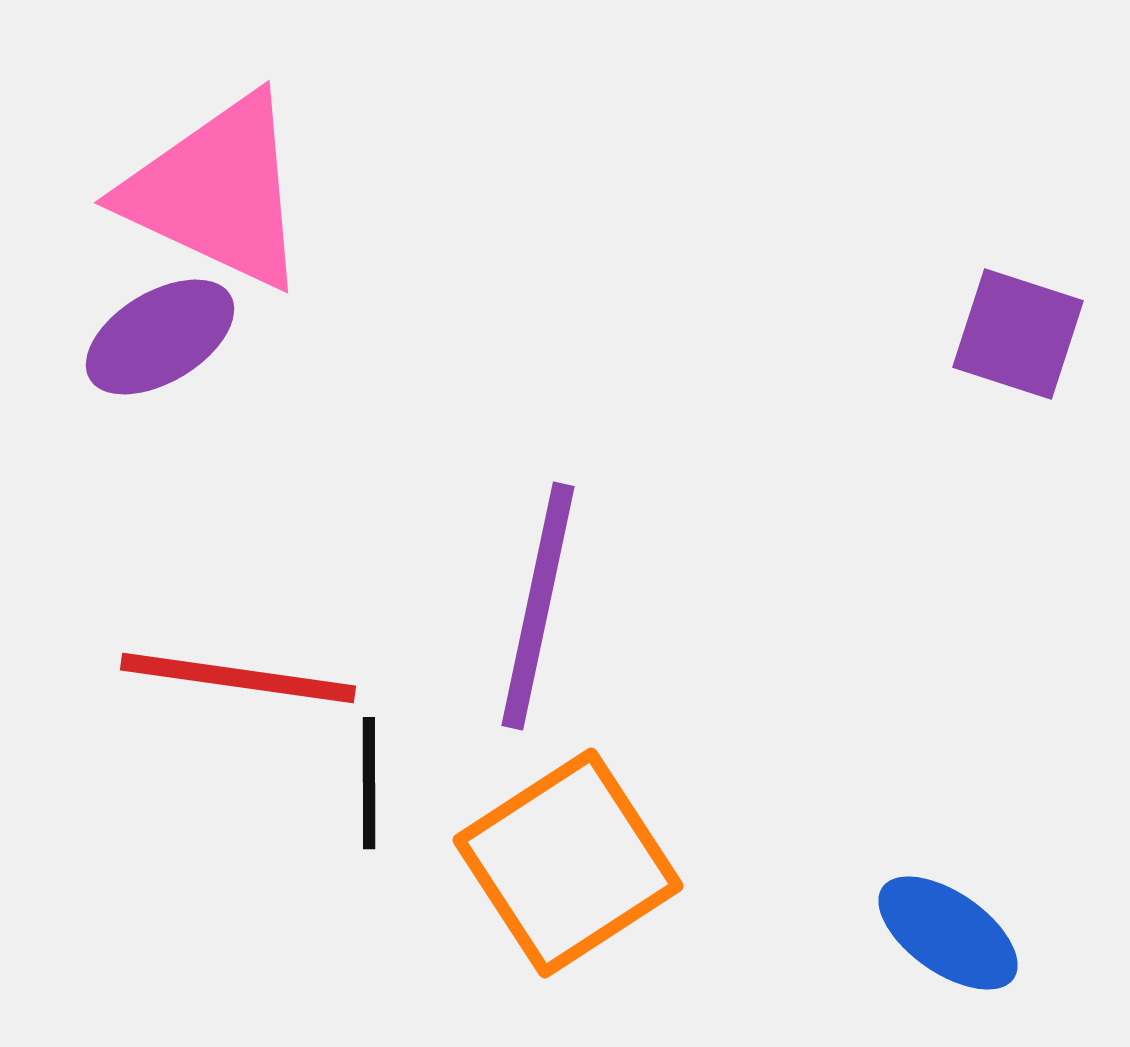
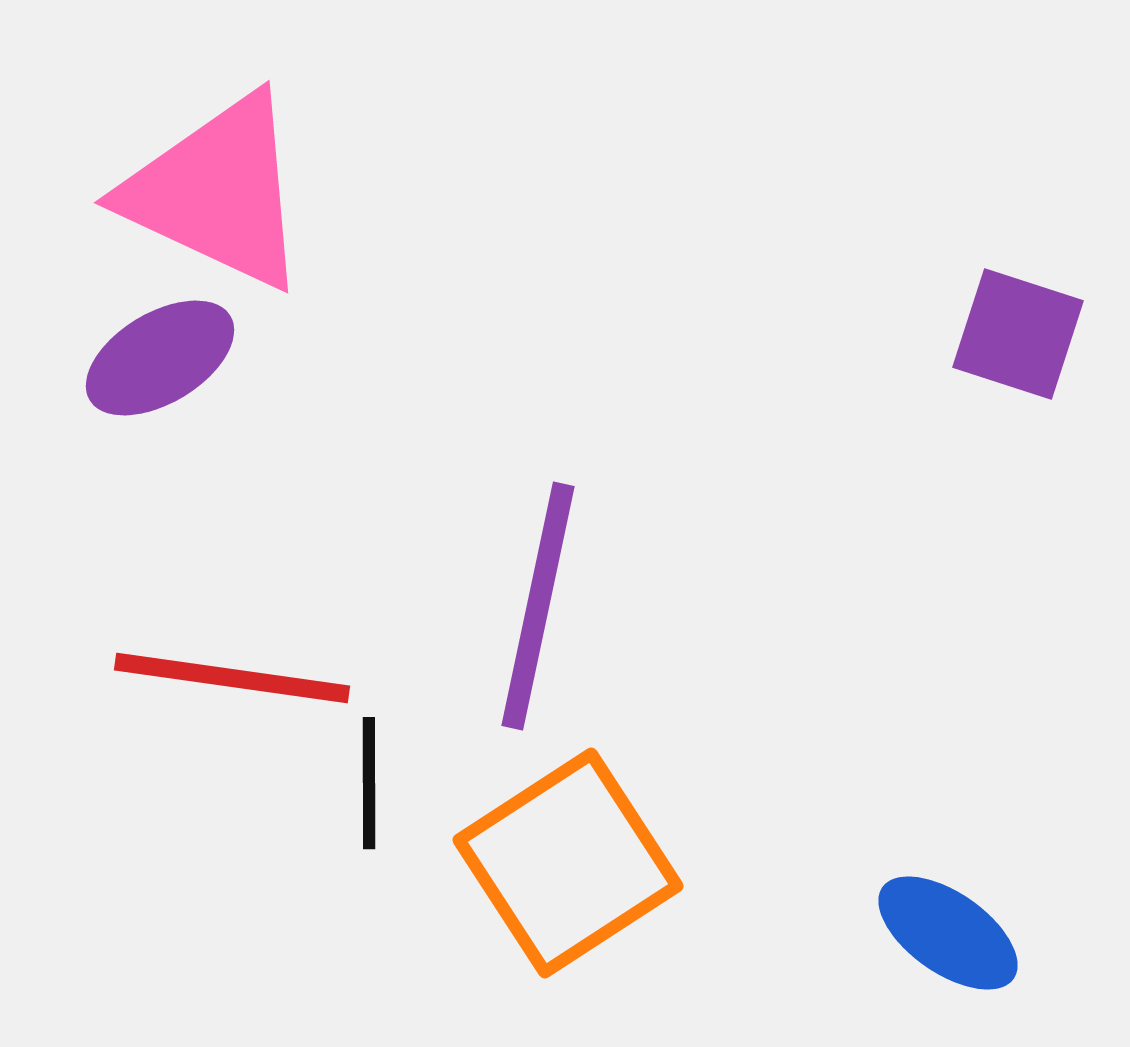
purple ellipse: moved 21 px down
red line: moved 6 px left
